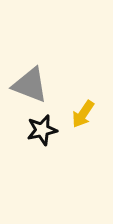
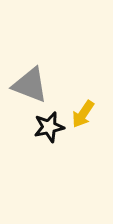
black star: moved 7 px right, 3 px up
